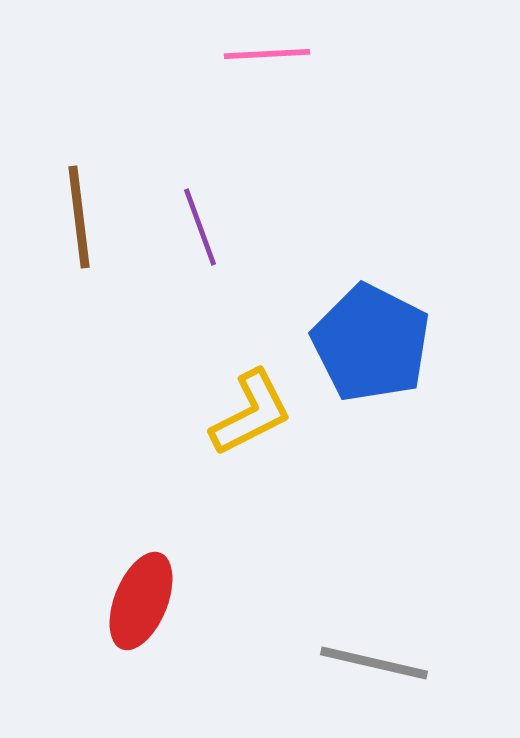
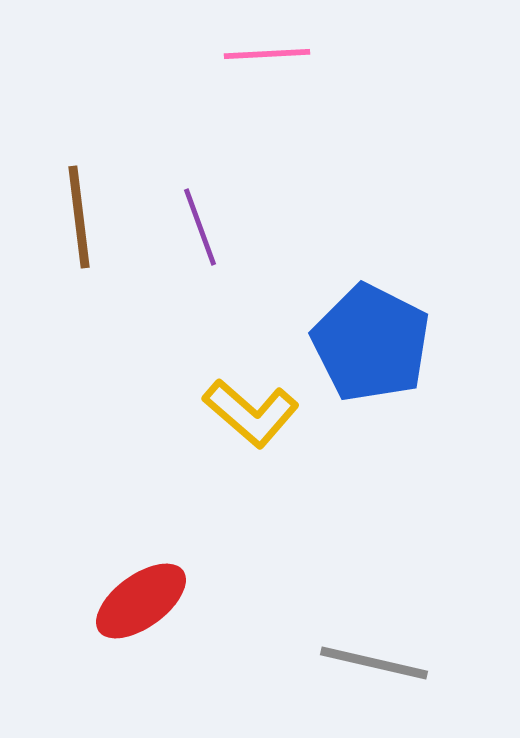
yellow L-shape: rotated 68 degrees clockwise
red ellipse: rotated 32 degrees clockwise
